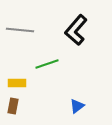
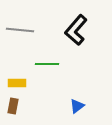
green line: rotated 20 degrees clockwise
